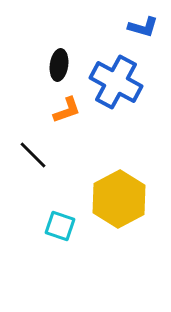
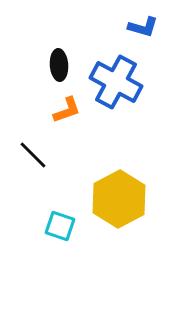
black ellipse: rotated 12 degrees counterclockwise
